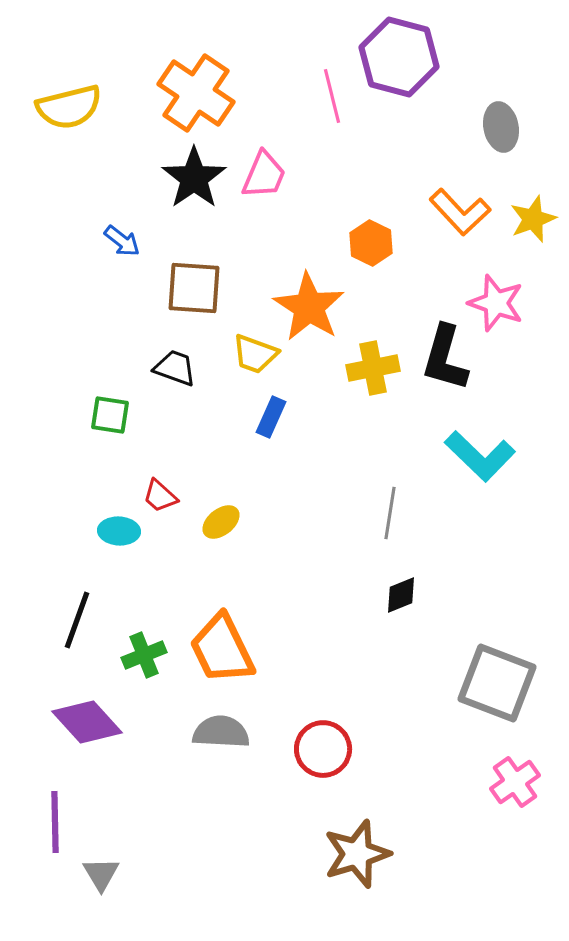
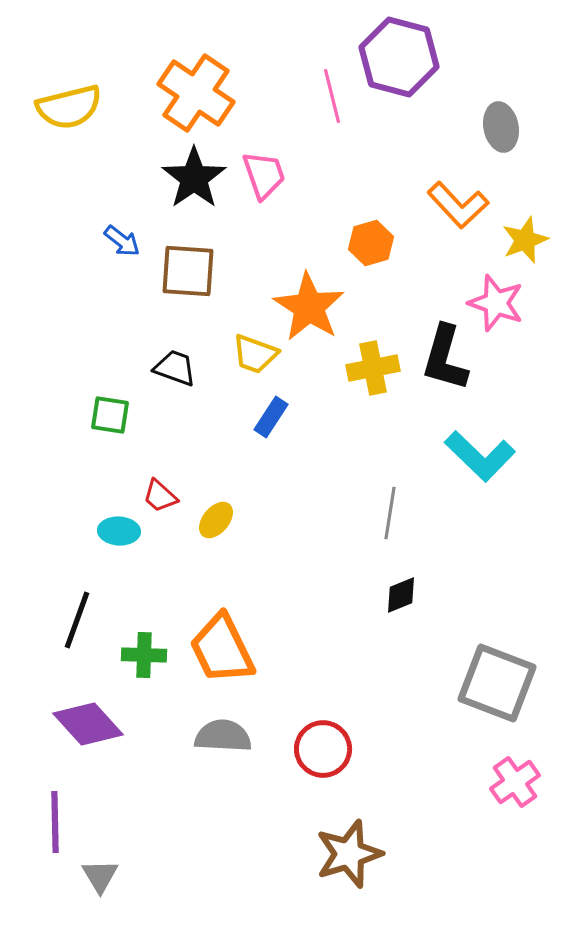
pink trapezoid: rotated 42 degrees counterclockwise
orange L-shape: moved 2 px left, 7 px up
yellow star: moved 8 px left, 21 px down
orange hexagon: rotated 18 degrees clockwise
brown square: moved 6 px left, 17 px up
blue rectangle: rotated 9 degrees clockwise
yellow ellipse: moved 5 px left, 2 px up; rotated 12 degrees counterclockwise
green cross: rotated 24 degrees clockwise
purple diamond: moved 1 px right, 2 px down
gray semicircle: moved 2 px right, 4 px down
brown star: moved 8 px left
gray triangle: moved 1 px left, 2 px down
